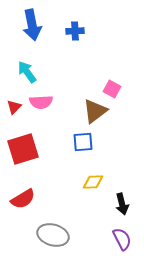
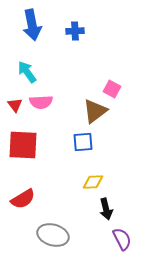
red triangle: moved 1 px right, 2 px up; rotated 21 degrees counterclockwise
red square: moved 4 px up; rotated 20 degrees clockwise
black arrow: moved 16 px left, 5 px down
